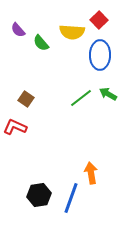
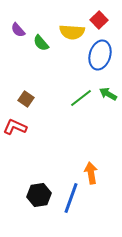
blue ellipse: rotated 16 degrees clockwise
